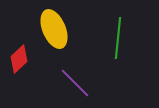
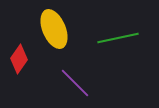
green line: rotated 72 degrees clockwise
red diamond: rotated 12 degrees counterclockwise
